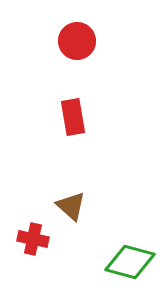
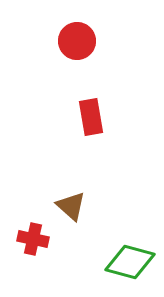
red rectangle: moved 18 px right
